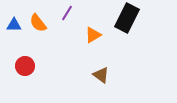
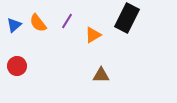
purple line: moved 8 px down
blue triangle: rotated 42 degrees counterclockwise
red circle: moved 8 px left
brown triangle: rotated 36 degrees counterclockwise
